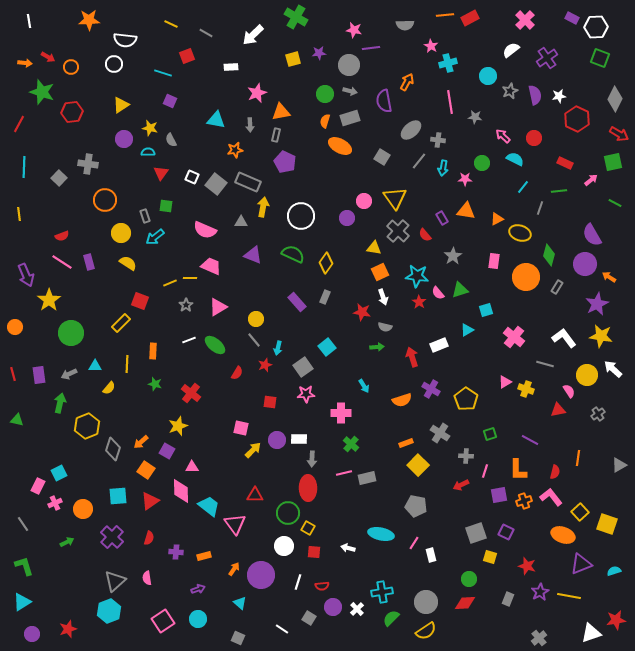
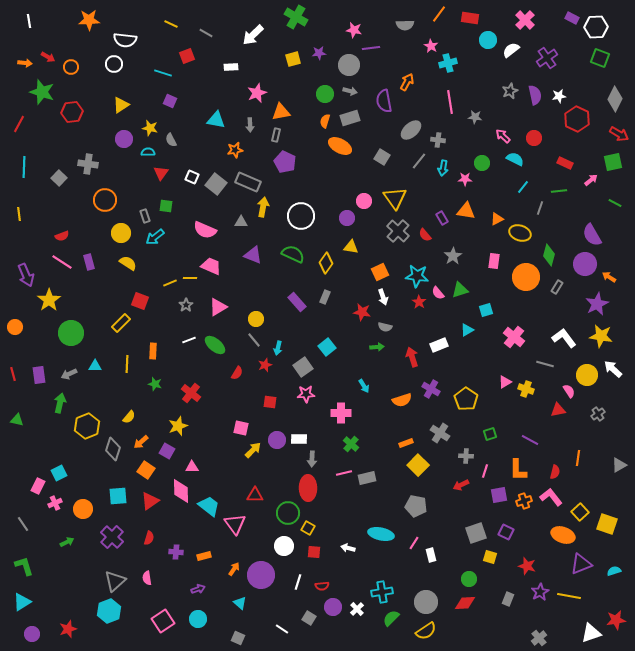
orange line at (445, 15): moved 6 px left, 1 px up; rotated 48 degrees counterclockwise
red rectangle at (470, 18): rotated 36 degrees clockwise
cyan circle at (488, 76): moved 36 px up
yellow triangle at (374, 248): moved 23 px left, 1 px up
yellow semicircle at (109, 388): moved 20 px right, 29 px down
